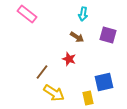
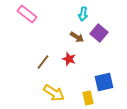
purple square: moved 9 px left, 2 px up; rotated 24 degrees clockwise
brown line: moved 1 px right, 10 px up
